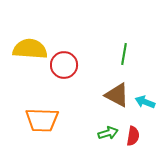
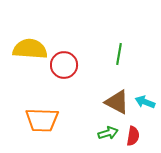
green line: moved 5 px left
brown triangle: moved 7 px down
